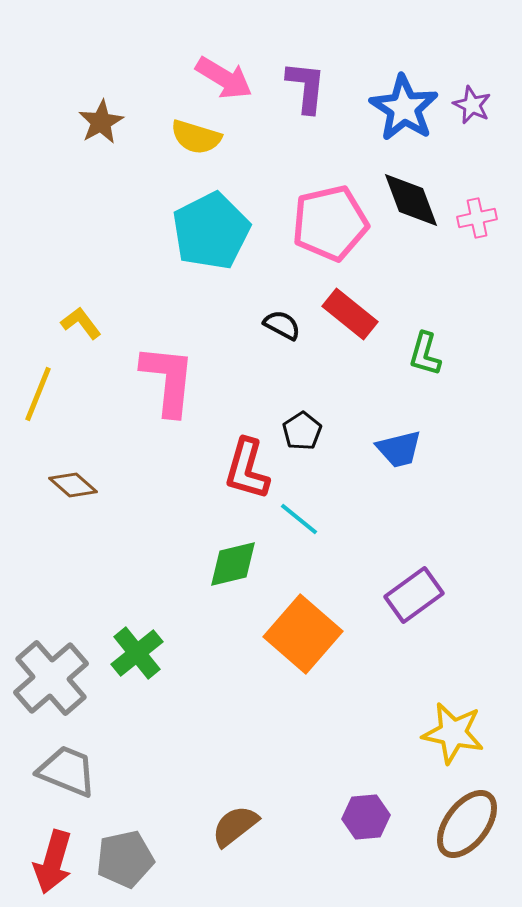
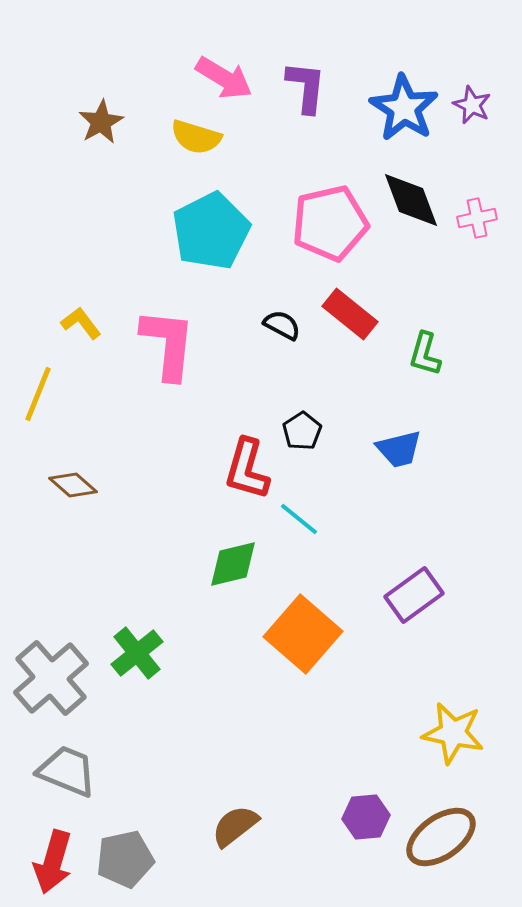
pink L-shape: moved 36 px up
brown ellipse: moved 26 px left, 13 px down; rotated 18 degrees clockwise
